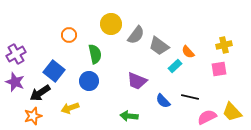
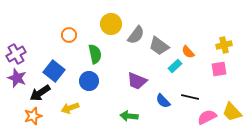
purple star: moved 2 px right, 4 px up
